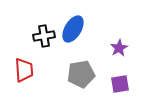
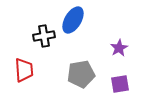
blue ellipse: moved 9 px up
